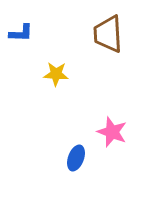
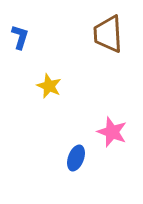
blue L-shape: moved 1 px left, 4 px down; rotated 75 degrees counterclockwise
yellow star: moved 7 px left, 12 px down; rotated 20 degrees clockwise
